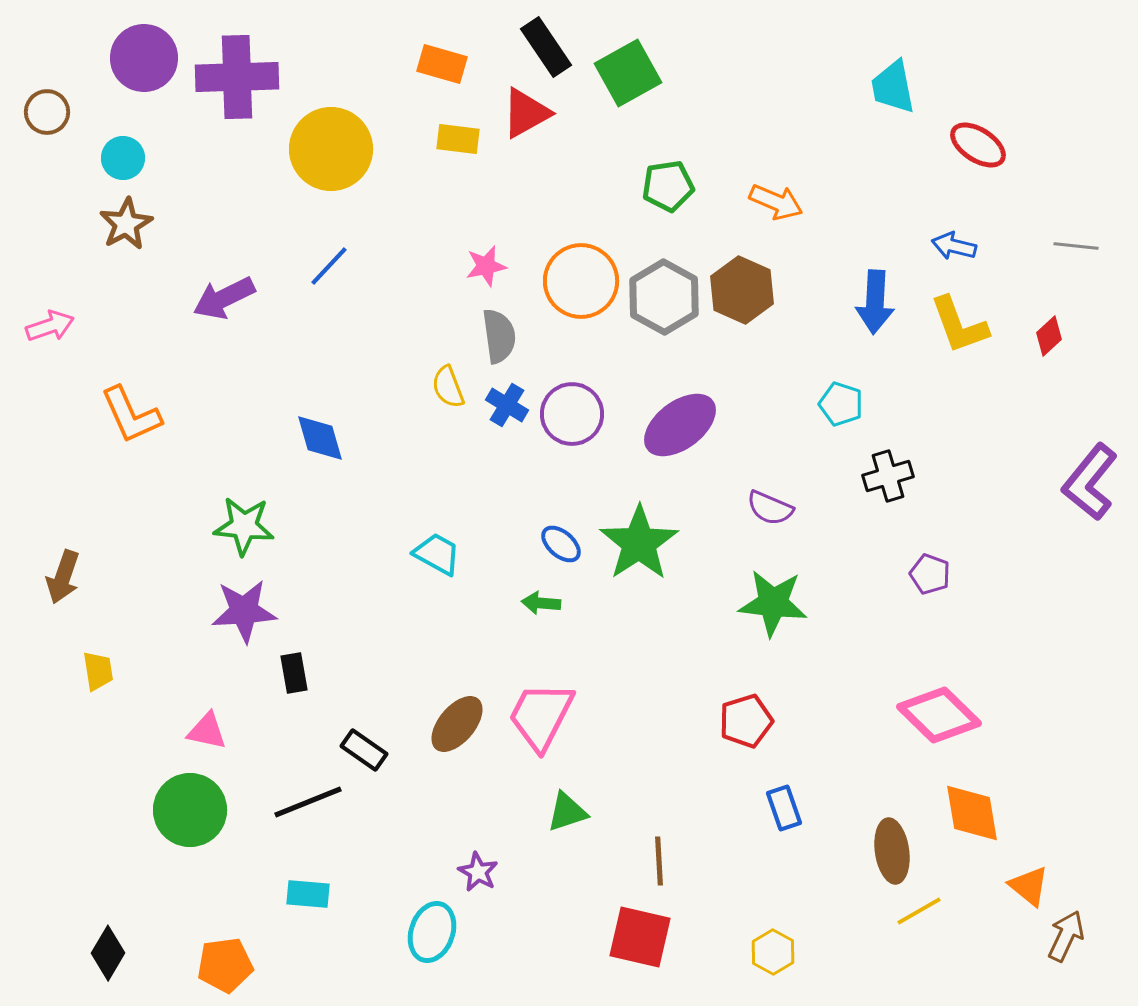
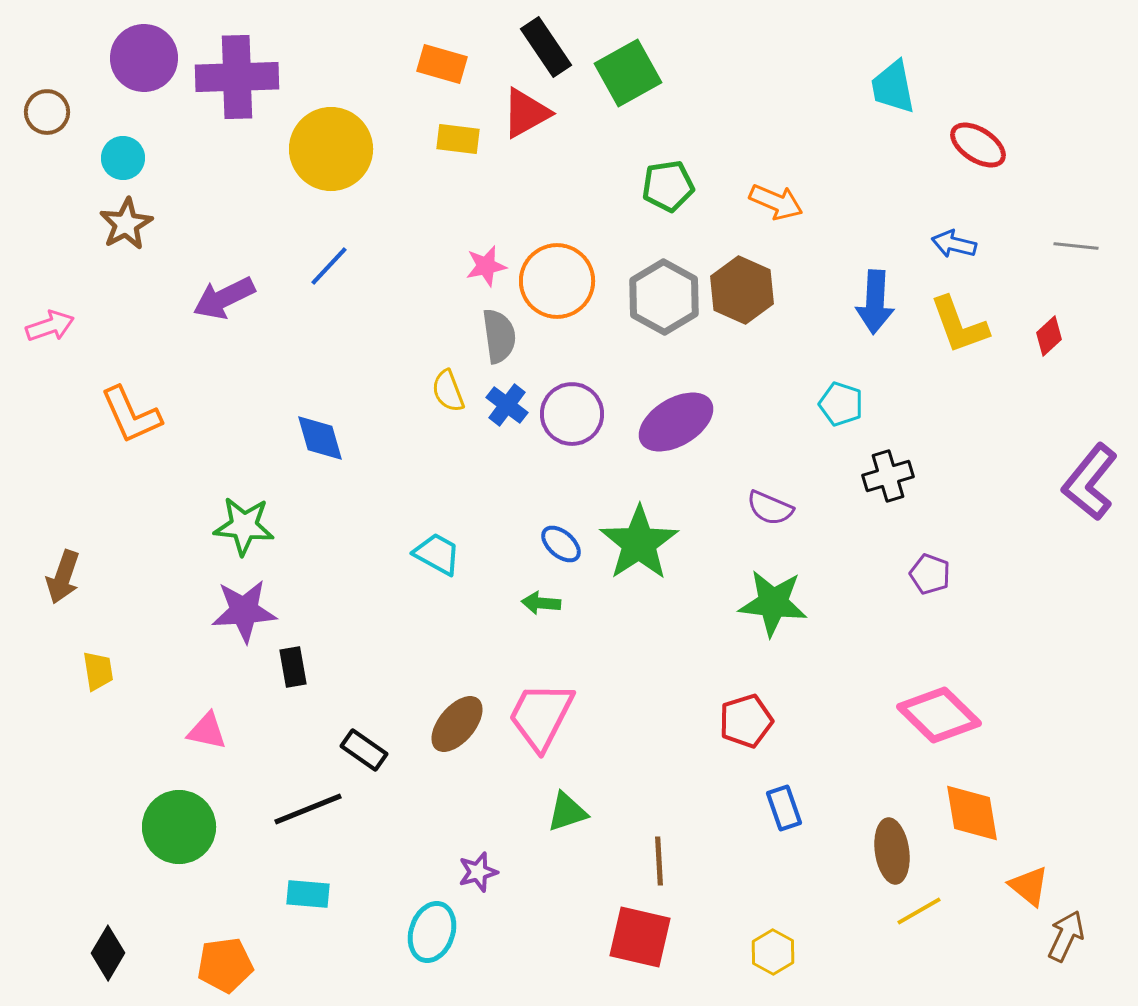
blue arrow at (954, 246): moved 2 px up
orange circle at (581, 281): moved 24 px left
yellow semicircle at (448, 387): moved 4 px down
blue cross at (507, 405): rotated 6 degrees clockwise
purple ellipse at (680, 425): moved 4 px left, 3 px up; rotated 6 degrees clockwise
black rectangle at (294, 673): moved 1 px left, 6 px up
black line at (308, 802): moved 7 px down
green circle at (190, 810): moved 11 px left, 17 px down
purple star at (478, 872): rotated 27 degrees clockwise
